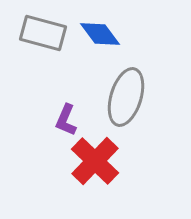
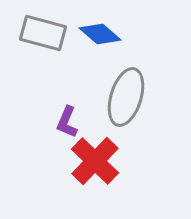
blue diamond: rotated 12 degrees counterclockwise
purple L-shape: moved 1 px right, 2 px down
